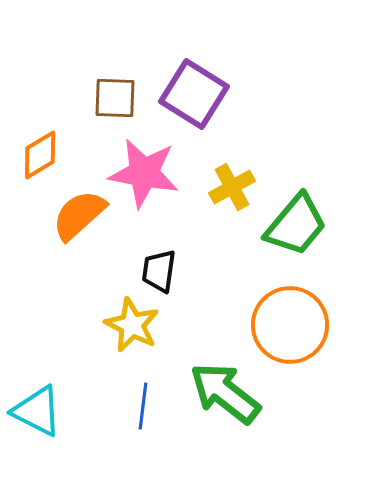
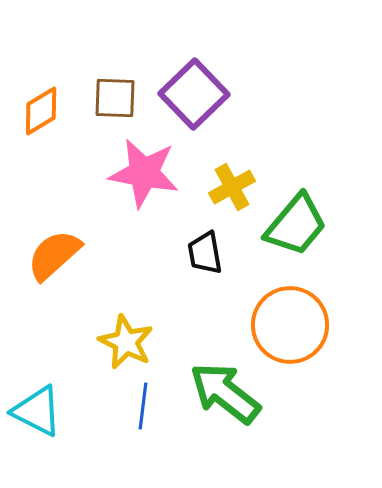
purple square: rotated 14 degrees clockwise
orange diamond: moved 1 px right, 44 px up
orange semicircle: moved 25 px left, 40 px down
black trapezoid: moved 46 px right, 18 px up; rotated 18 degrees counterclockwise
yellow star: moved 6 px left, 17 px down
